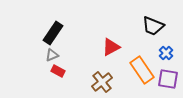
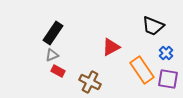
brown cross: moved 12 px left; rotated 25 degrees counterclockwise
